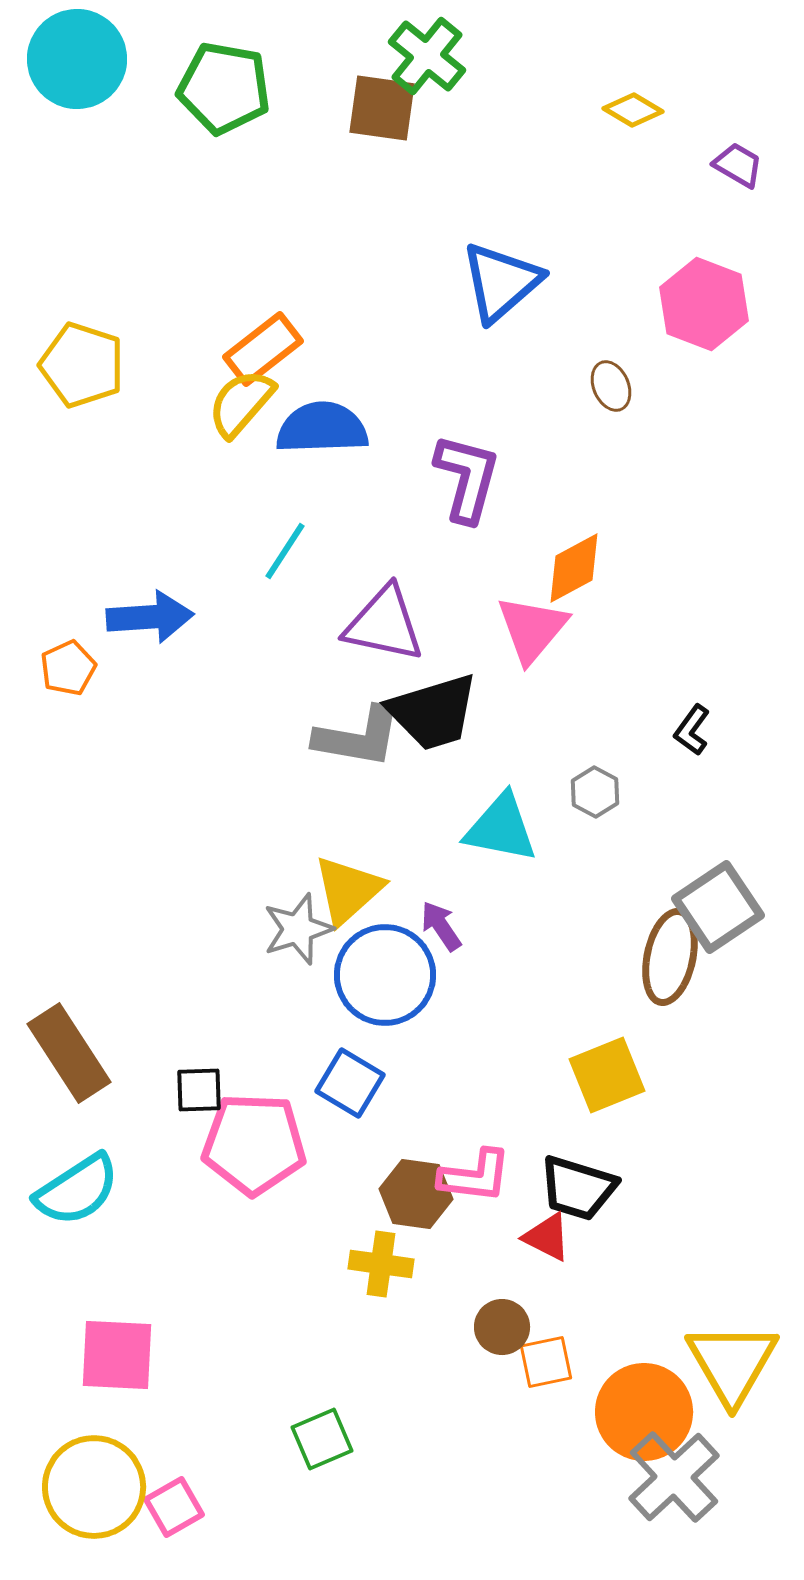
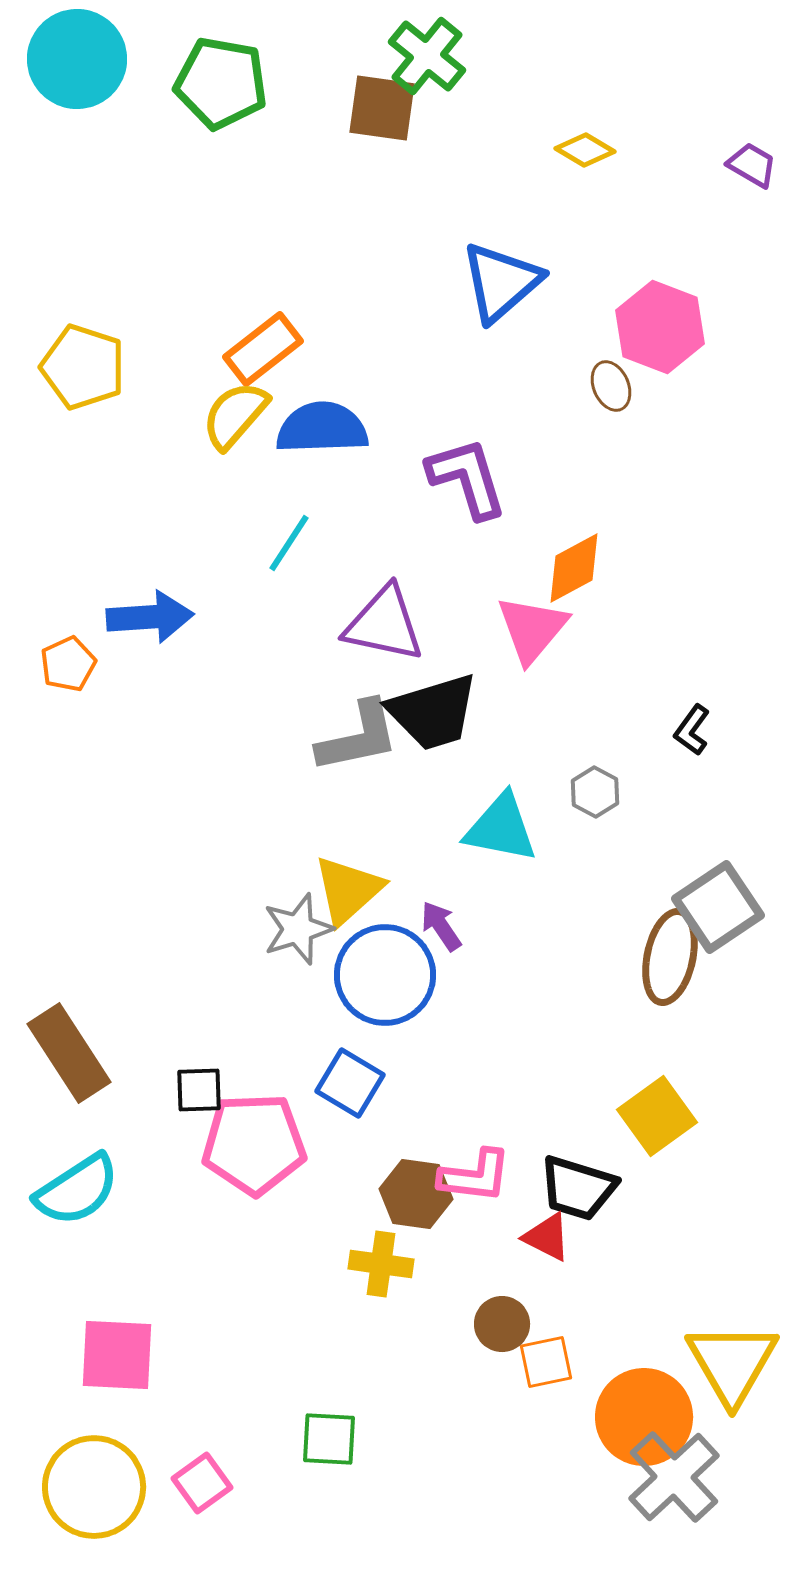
green pentagon at (224, 88): moved 3 px left, 5 px up
yellow diamond at (633, 110): moved 48 px left, 40 px down
purple trapezoid at (738, 165): moved 14 px right
pink hexagon at (704, 304): moved 44 px left, 23 px down
yellow pentagon at (82, 365): moved 1 px right, 2 px down
yellow semicircle at (241, 403): moved 6 px left, 12 px down
purple L-shape at (467, 478): rotated 32 degrees counterclockwise
cyan line at (285, 551): moved 4 px right, 8 px up
orange pentagon at (68, 668): moved 4 px up
gray L-shape at (358, 737): rotated 22 degrees counterclockwise
yellow square at (607, 1075): moved 50 px right, 41 px down; rotated 14 degrees counterclockwise
pink pentagon at (254, 1144): rotated 4 degrees counterclockwise
brown circle at (502, 1327): moved 3 px up
orange circle at (644, 1412): moved 5 px down
green square at (322, 1439): moved 7 px right; rotated 26 degrees clockwise
pink square at (174, 1507): moved 28 px right, 24 px up; rotated 6 degrees counterclockwise
